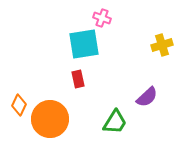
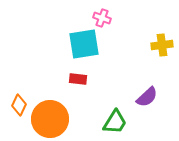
yellow cross: rotated 10 degrees clockwise
red rectangle: rotated 72 degrees counterclockwise
